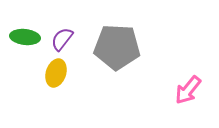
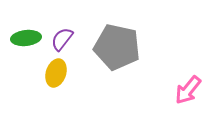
green ellipse: moved 1 px right, 1 px down; rotated 12 degrees counterclockwise
gray pentagon: rotated 9 degrees clockwise
